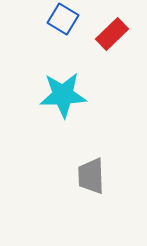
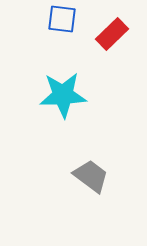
blue square: moved 1 px left; rotated 24 degrees counterclockwise
gray trapezoid: rotated 129 degrees clockwise
